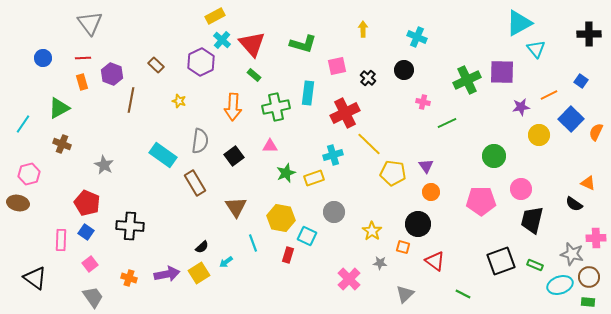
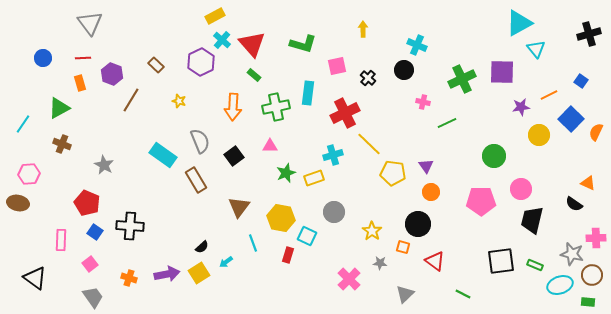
black cross at (589, 34): rotated 15 degrees counterclockwise
cyan cross at (417, 37): moved 8 px down
green cross at (467, 80): moved 5 px left, 1 px up
orange rectangle at (82, 82): moved 2 px left, 1 px down
brown line at (131, 100): rotated 20 degrees clockwise
gray semicircle at (200, 141): rotated 30 degrees counterclockwise
pink hexagon at (29, 174): rotated 10 degrees clockwise
brown rectangle at (195, 183): moved 1 px right, 3 px up
brown triangle at (236, 207): moved 3 px right; rotated 10 degrees clockwise
blue square at (86, 232): moved 9 px right
black square at (501, 261): rotated 12 degrees clockwise
brown circle at (589, 277): moved 3 px right, 2 px up
